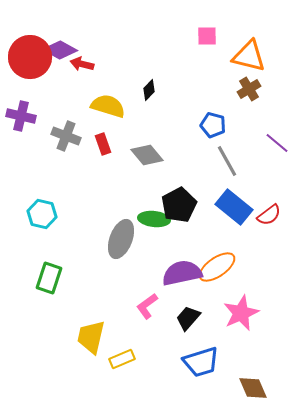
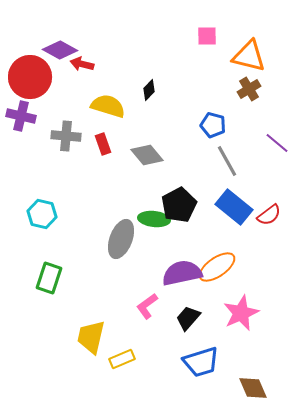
red circle: moved 20 px down
gray cross: rotated 16 degrees counterclockwise
